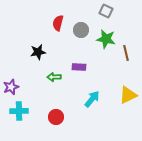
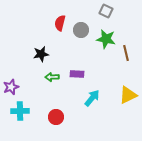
red semicircle: moved 2 px right
black star: moved 3 px right, 2 px down
purple rectangle: moved 2 px left, 7 px down
green arrow: moved 2 px left
cyan arrow: moved 1 px up
cyan cross: moved 1 px right
